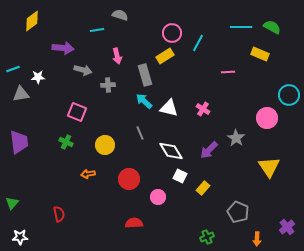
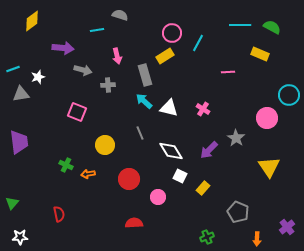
cyan line at (241, 27): moved 1 px left, 2 px up
white star at (38, 77): rotated 16 degrees counterclockwise
green cross at (66, 142): moved 23 px down
